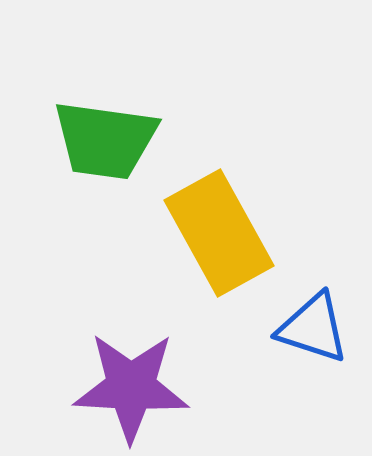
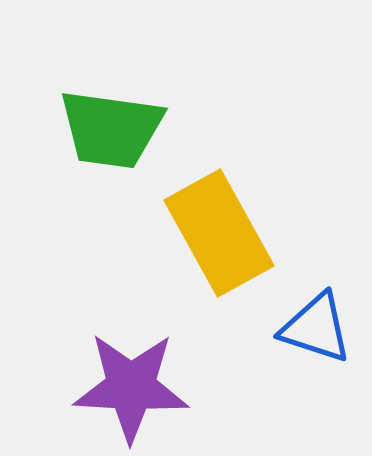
green trapezoid: moved 6 px right, 11 px up
blue triangle: moved 3 px right
